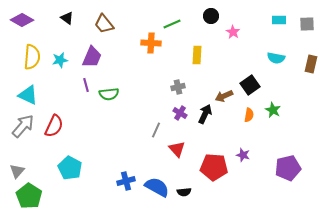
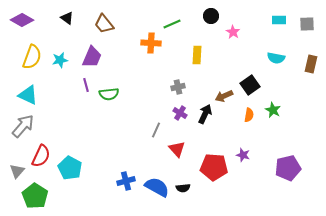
yellow semicircle: rotated 15 degrees clockwise
red semicircle: moved 13 px left, 30 px down
black semicircle: moved 1 px left, 4 px up
green pentagon: moved 6 px right
